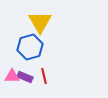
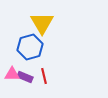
yellow triangle: moved 2 px right, 1 px down
pink triangle: moved 2 px up
